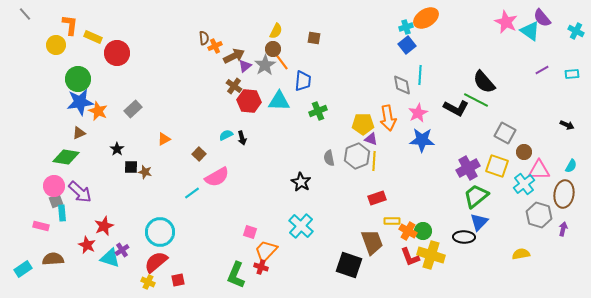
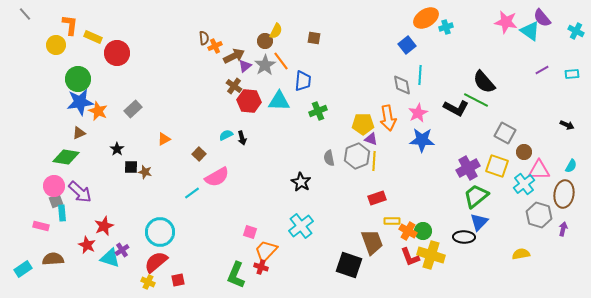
pink star at (506, 22): rotated 15 degrees counterclockwise
cyan cross at (406, 27): moved 40 px right
brown circle at (273, 49): moved 8 px left, 8 px up
cyan cross at (301, 226): rotated 10 degrees clockwise
